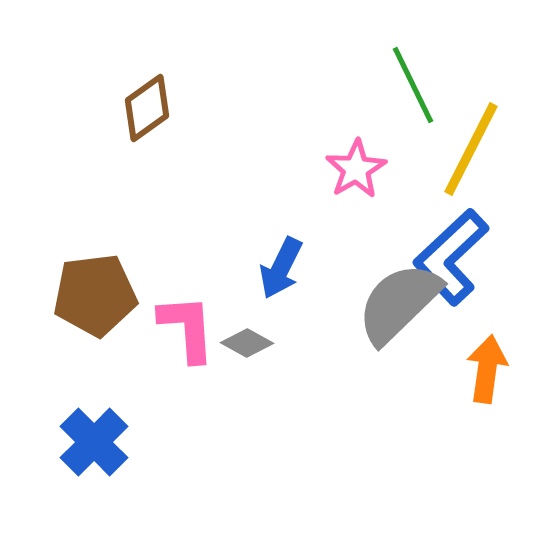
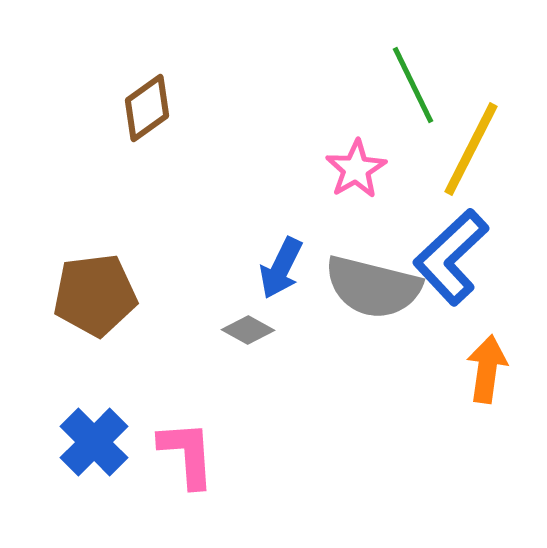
gray semicircle: moved 26 px left, 16 px up; rotated 122 degrees counterclockwise
pink L-shape: moved 126 px down
gray diamond: moved 1 px right, 13 px up
